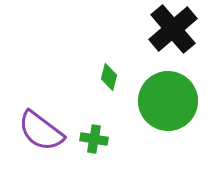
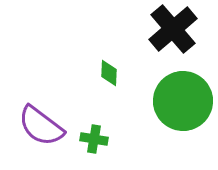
green diamond: moved 4 px up; rotated 12 degrees counterclockwise
green circle: moved 15 px right
purple semicircle: moved 5 px up
